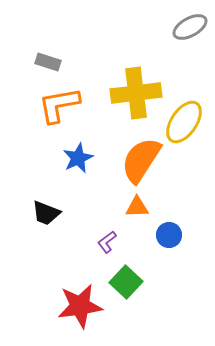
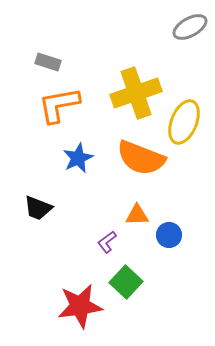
yellow cross: rotated 12 degrees counterclockwise
yellow ellipse: rotated 12 degrees counterclockwise
orange semicircle: moved 2 px up; rotated 102 degrees counterclockwise
orange triangle: moved 8 px down
black trapezoid: moved 8 px left, 5 px up
